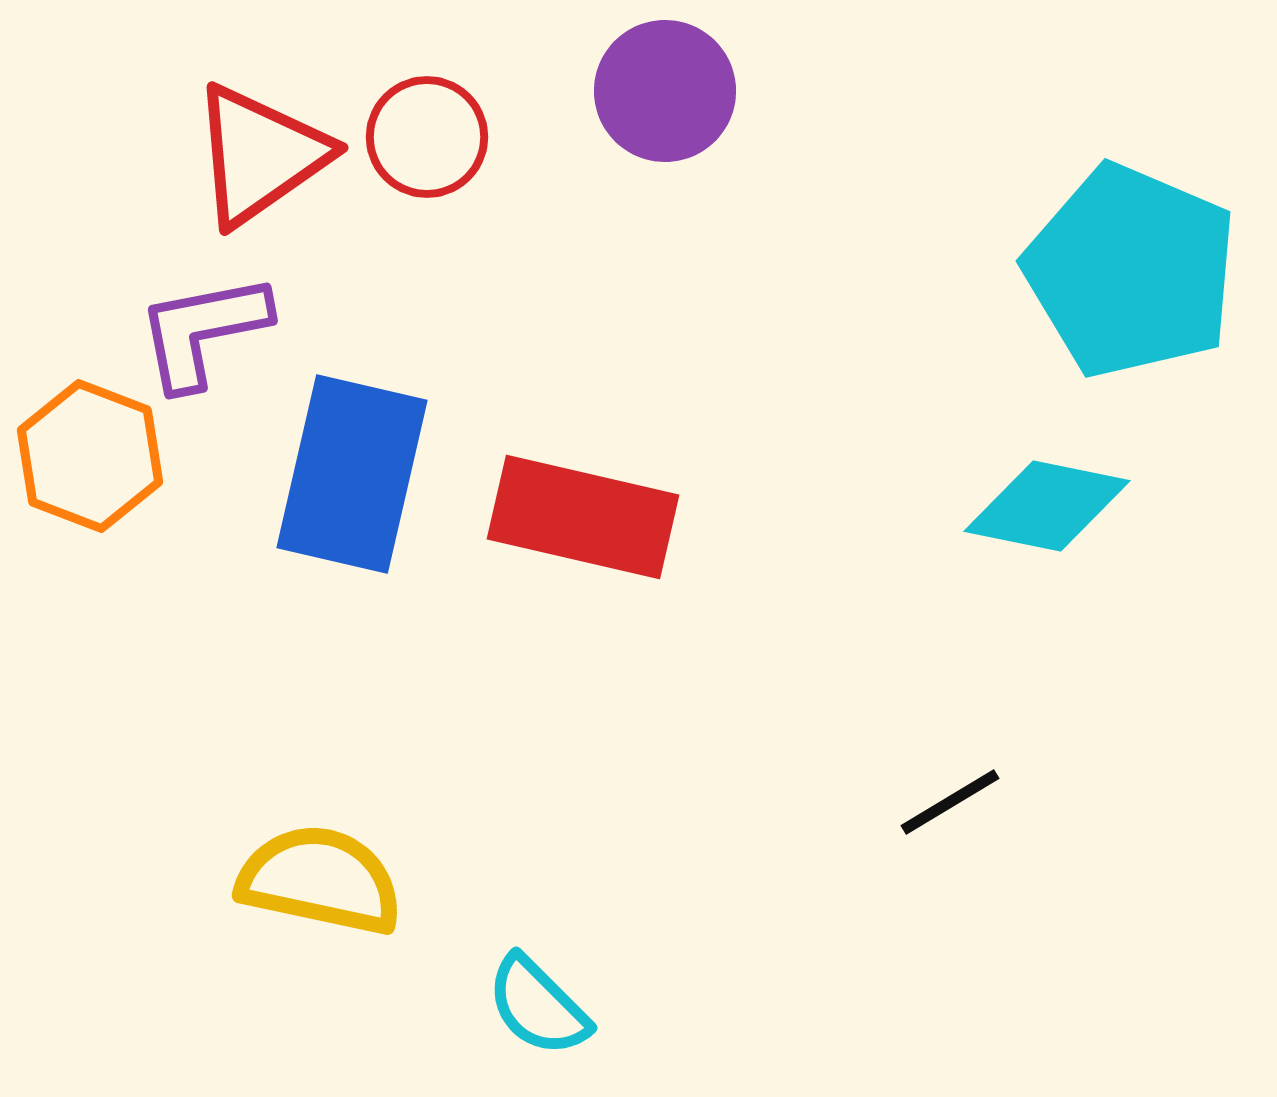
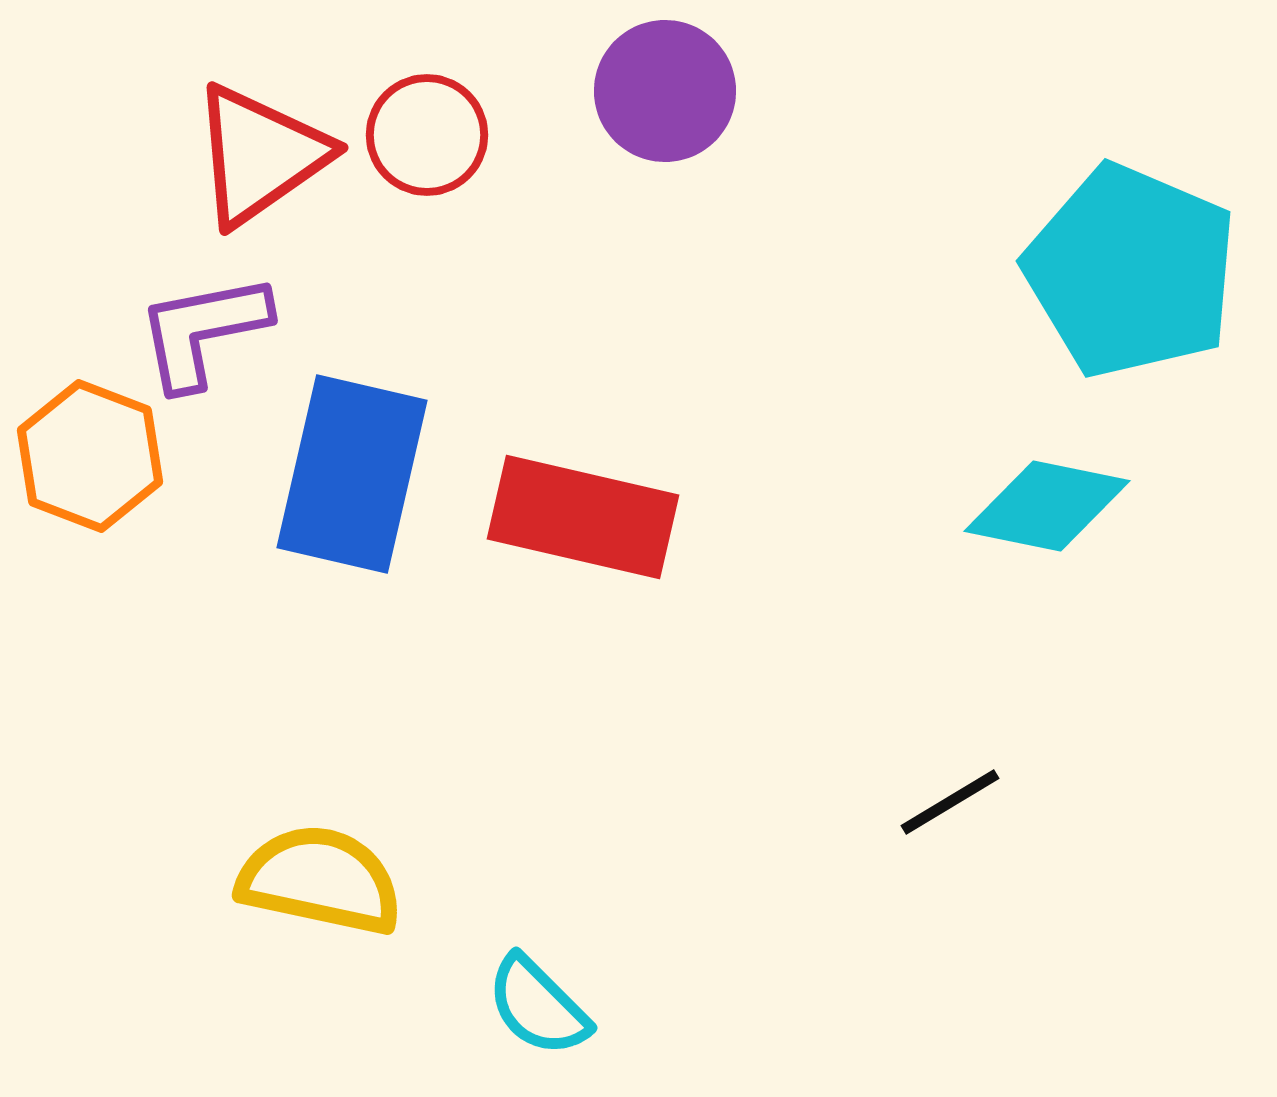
red circle: moved 2 px up
